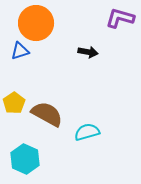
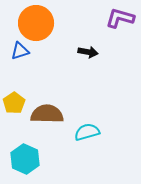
brown semicircle: rotated 28 degrees counterclockwise
